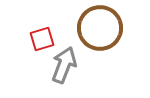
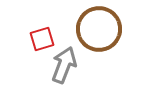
brown circle: moved 1 px left, 1 px down
